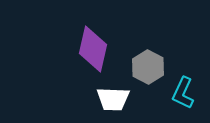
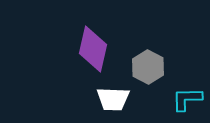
cyan L-shape: moved 4 px right, 6 px down; rotated 64 degrees clockwise
